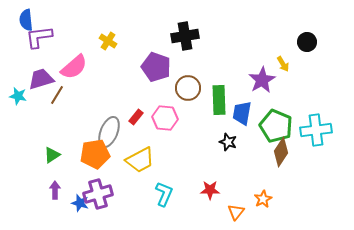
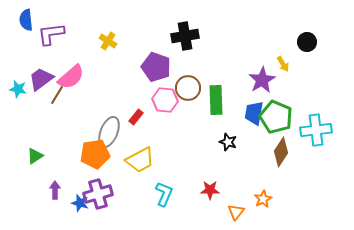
purple L-shape: moved 12 px right, 3 px up
pink semicircle: moved 3 px left, 10 px down
purple trapezoid: rotated 20 degrees counterclockwise
cyan star: moved 7 px up
green rectangle: moved 3 px left
blue trapezoid: moved 12 px right
pink hexagon: moved 18 px up
green pentagon: moved 9 px up
green triangle: moved 17 px left, 1 px down
